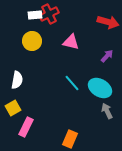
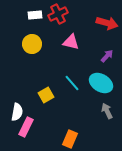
red cross: moved 9 px right
red arrow: moved 1 px left, 1 px down
yellow circle: moved 3 px down
white semicircle: moved 32 px down
cyan ellipse: moved 1 px right, 5 px up
yellow square: moved 33 px right, 13 px up
